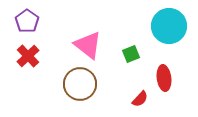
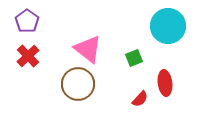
cyan circle: moved 1 px left
pink triangle: moved 4 px down
green square: moved 3 px right, 4 px down
red ellipse: moved 1 px right, 5 px down
brown circle: moved 2 px left
